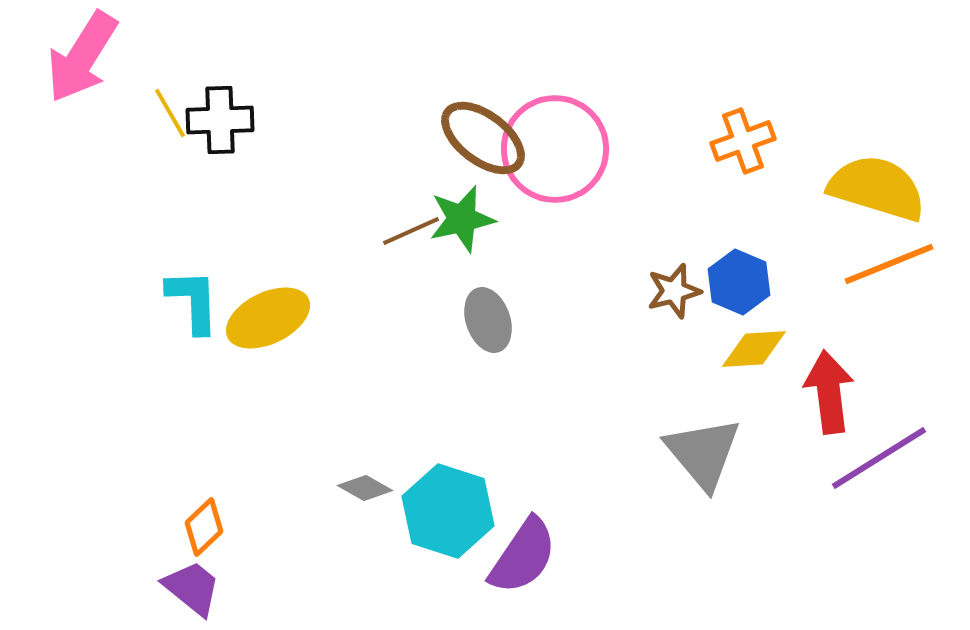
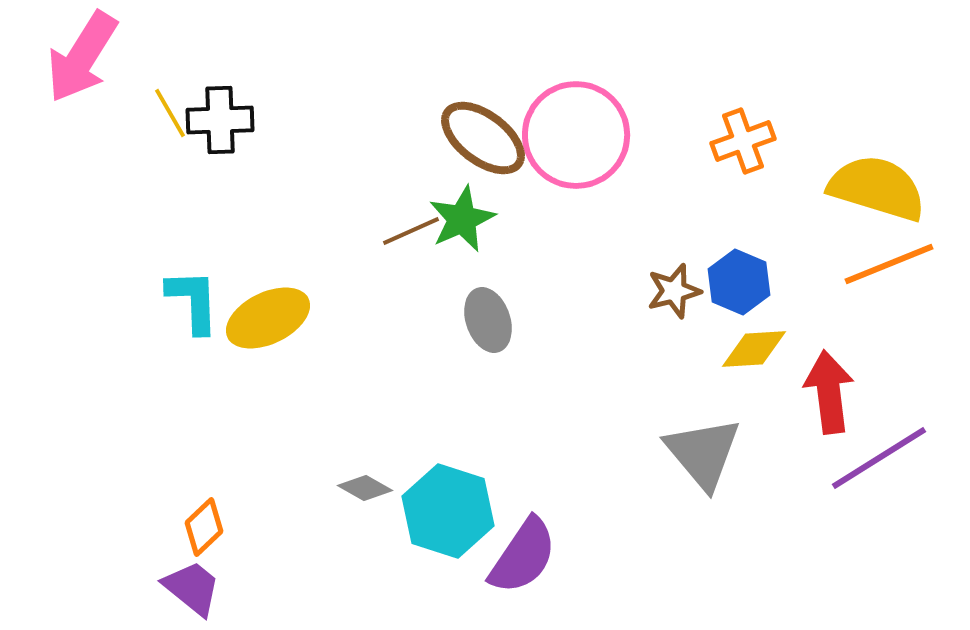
pink circle: moved 21 px right, 14 px up
green star: rotated 12 degrees counterclockwise
